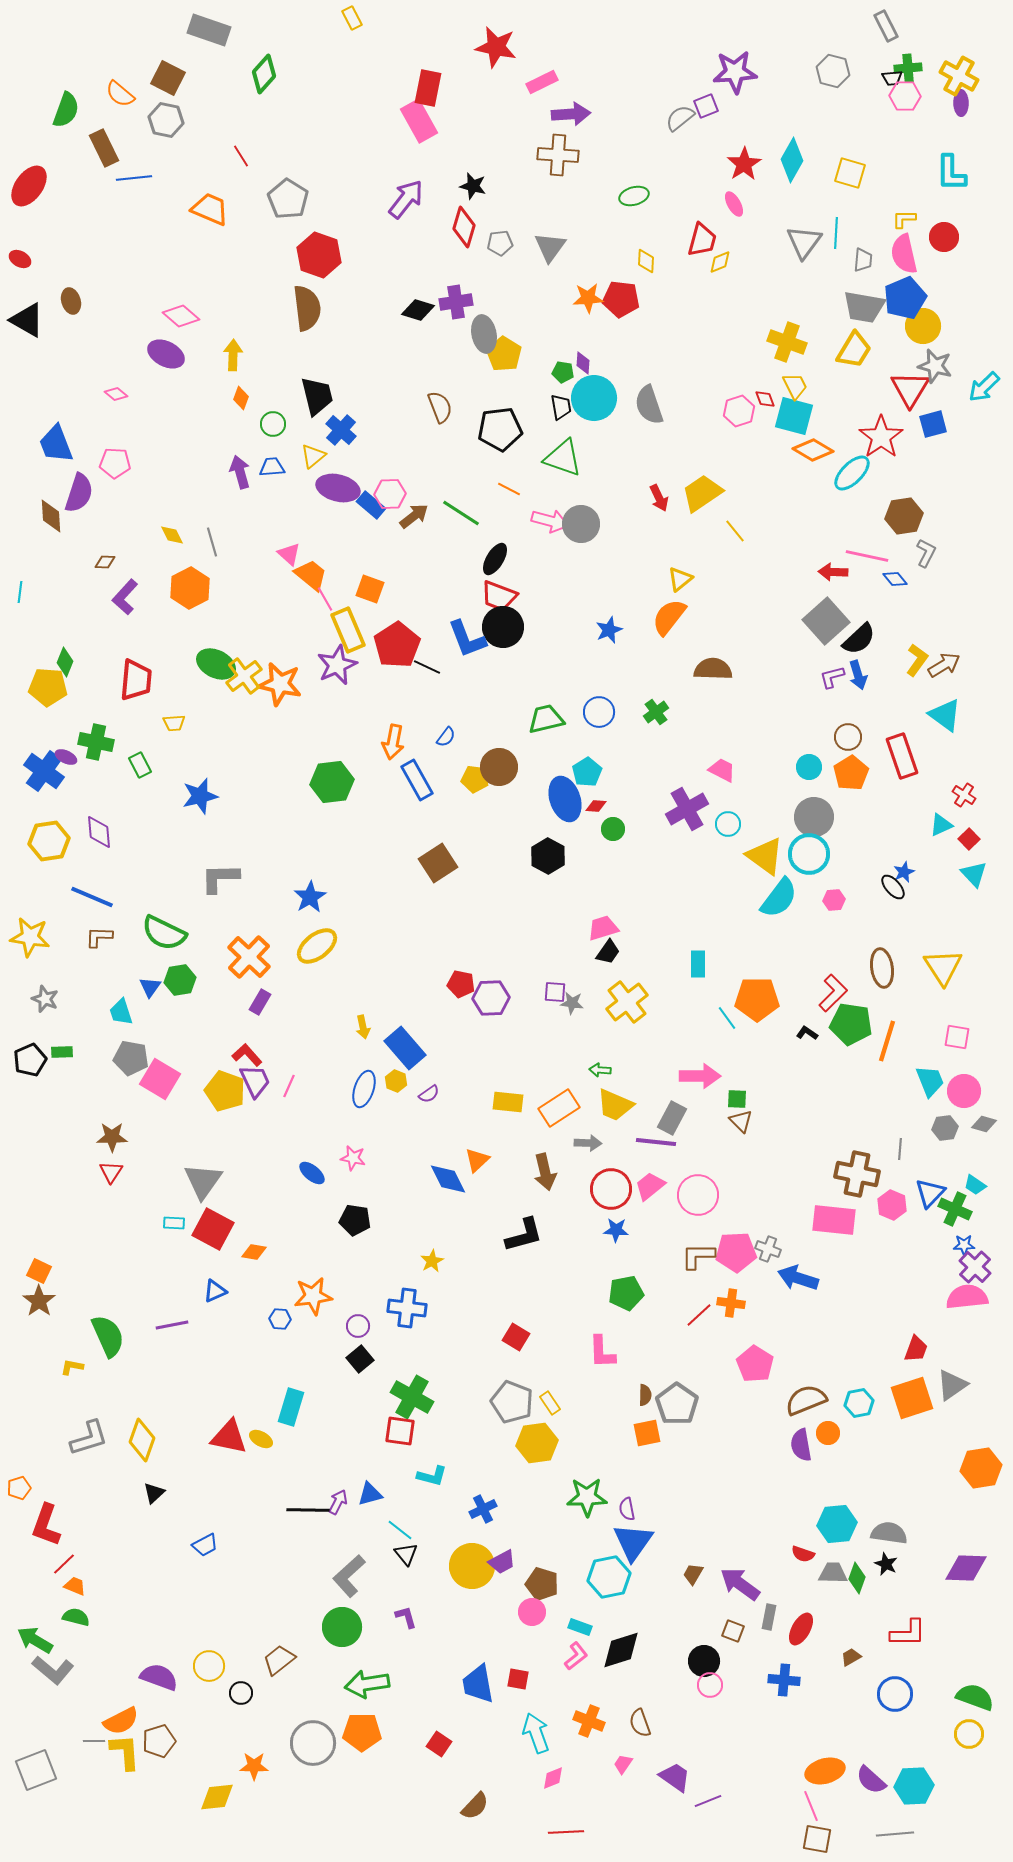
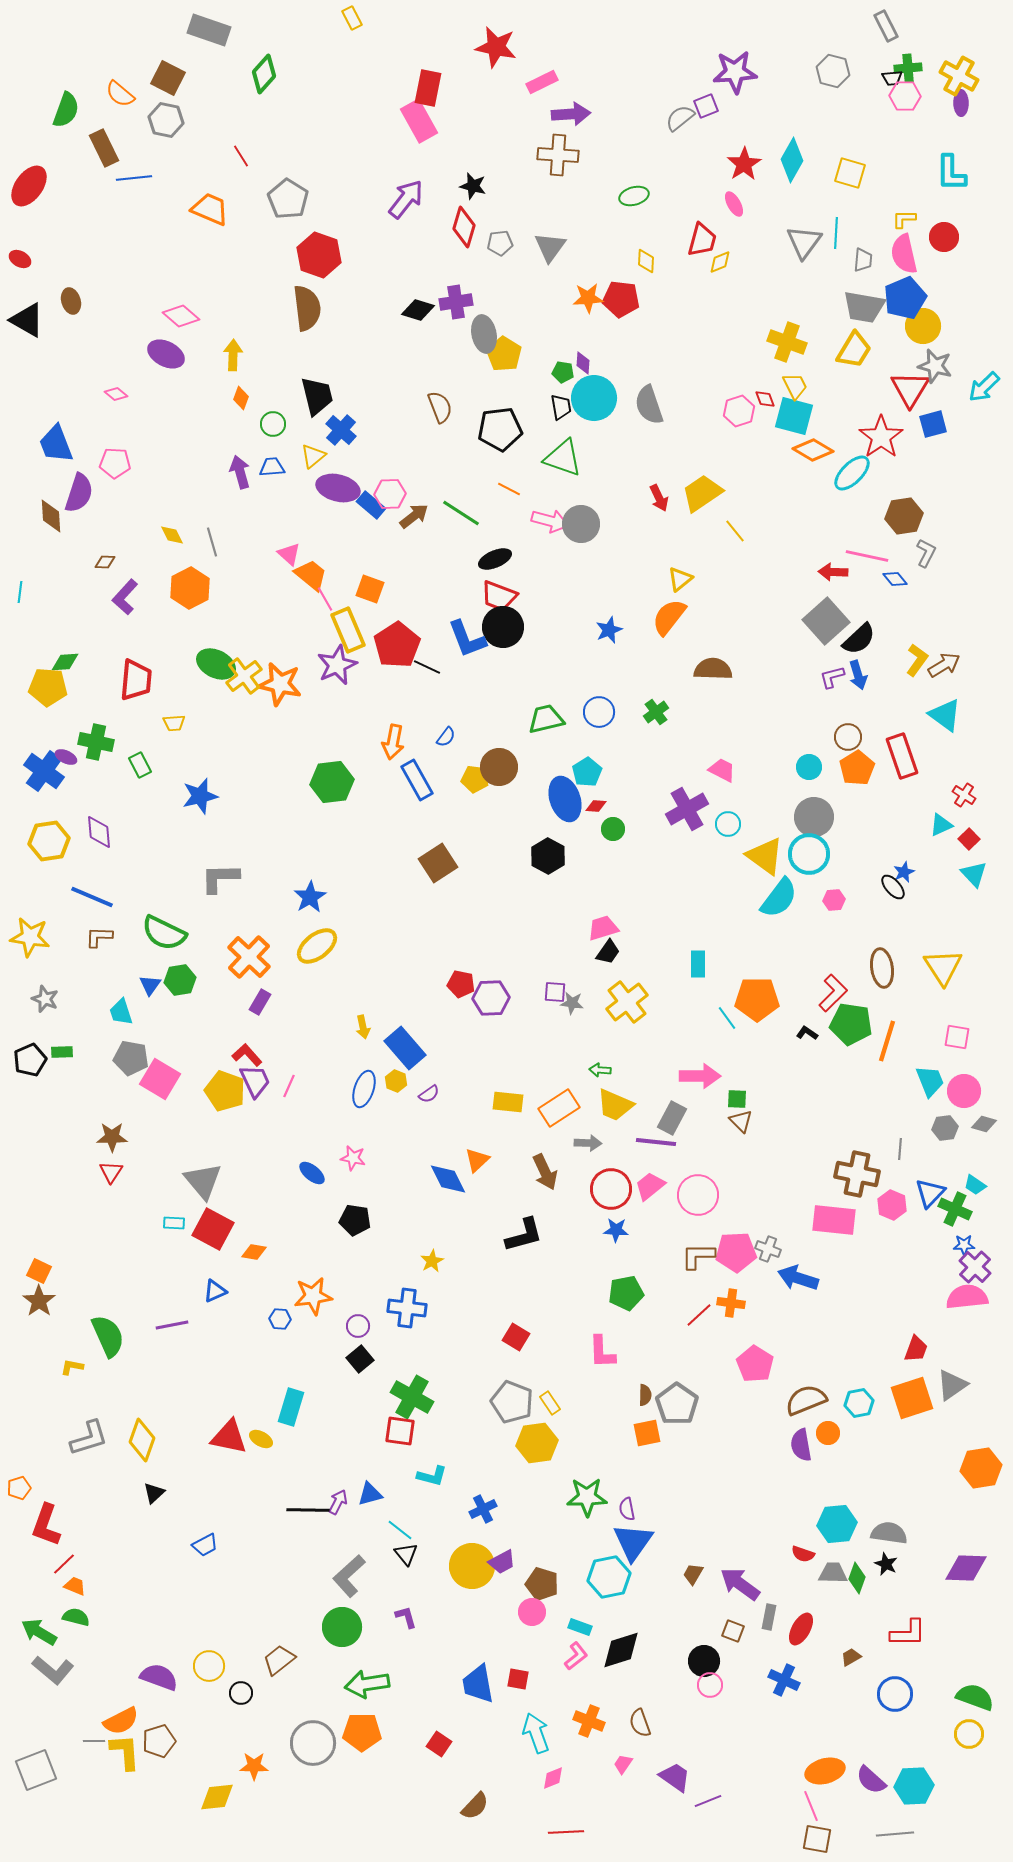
black ellipse at (495, 559): rotated 36 degrees clockwise
green diamond at (65, 662): rotated 64 degrees clockwise
orange pentagon at (851, 773): moved 6 px right, 5 px up
blue triangle at (150, 987): moved 2 px up
brown arrow at (545, 1172): rotated 12 degrees counterclockwise
gray triangle at (203, 1181): rotated 15 degrees counterclockwise
green arrow at (35, 1640): moved 4 px right, 8 px up
blue cross at (784, 1680): rotated 20 degrees clockwise
